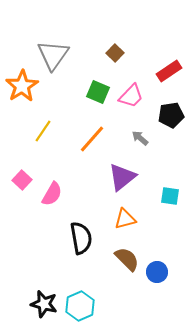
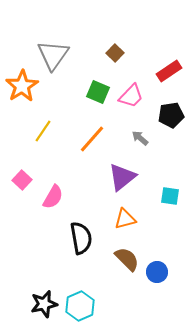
pink semicircle: moved 1 px right, 3 px down
black star: rotated 28 degrees counterclockwise
